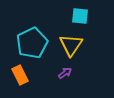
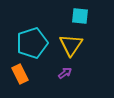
cyan pentagon: rotated 8 degrees clockwise
orange rectangle: moved 1 px up
